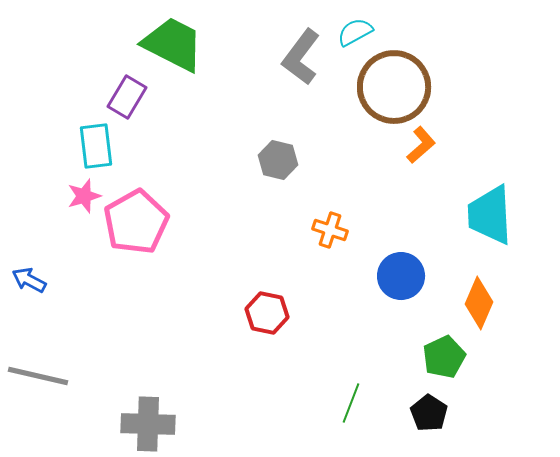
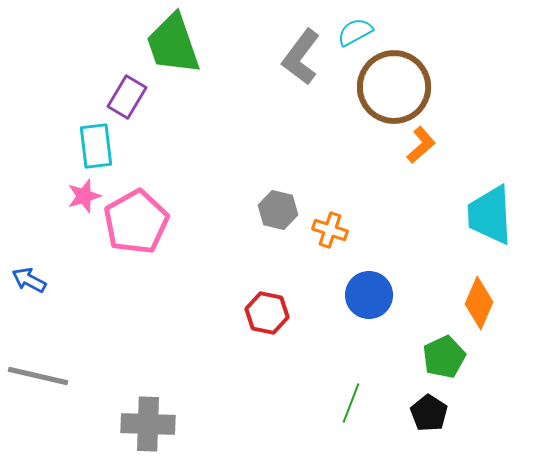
green trapezoid: rotated 136 degrees counterclockwise
gray hexagon: moved 50 px down
blue circle: moved 32 px left, 19 px down
